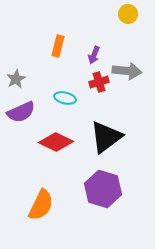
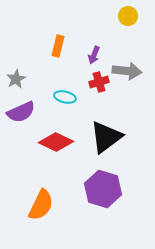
yellow circle: moved 2 px down
cyan ellipse: moved 1 px up
